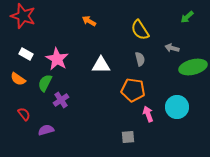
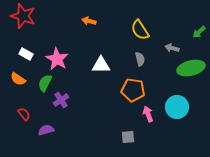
green arrow: moved 12 px right, 15 px down
orange arrow: rotated 16 degrees counterclockwise
green ellipse: moved 2 px left, 1 px down
